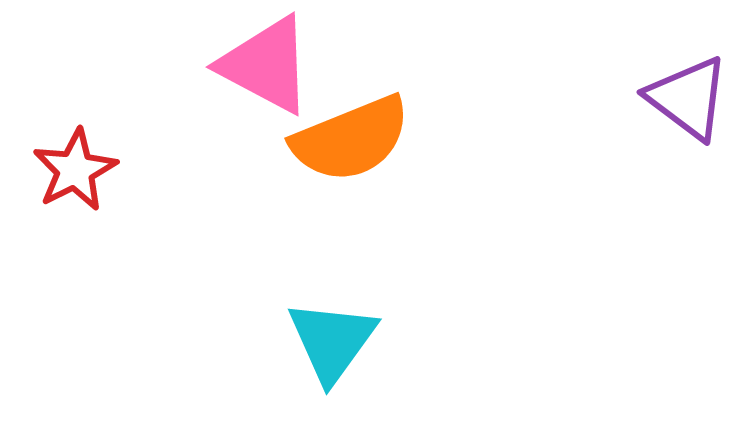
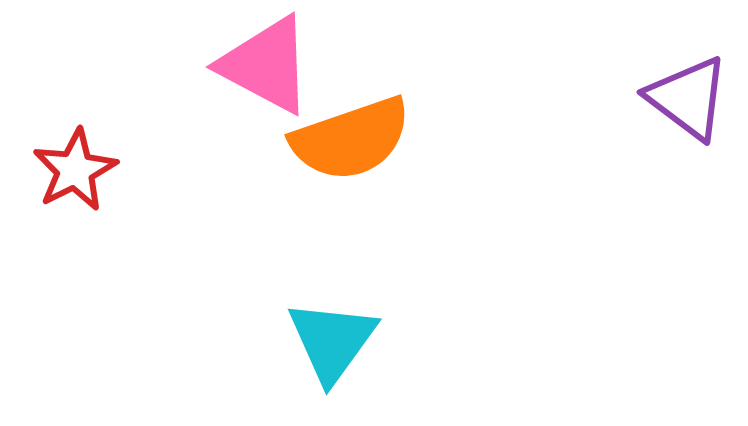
orange semicircle: rotated 3 degrees clockwise
